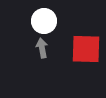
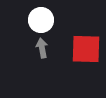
white circle: moved 3 px left, 1 px up
